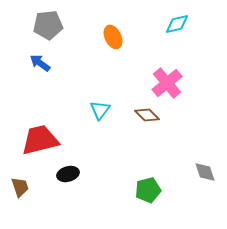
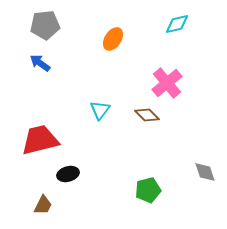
gray pentagon: moved 3 px left
orange ellipse: moved 2 px down; rotated 60 degrees clockwise
brown trapezoid: moved 23 px right, 18 px down; rotated 45 degrees clockwise
